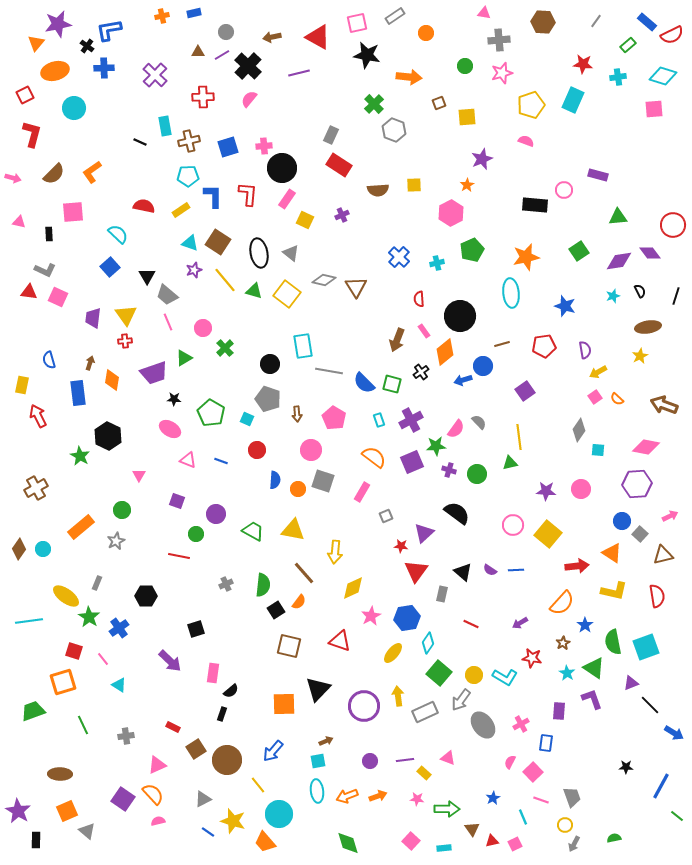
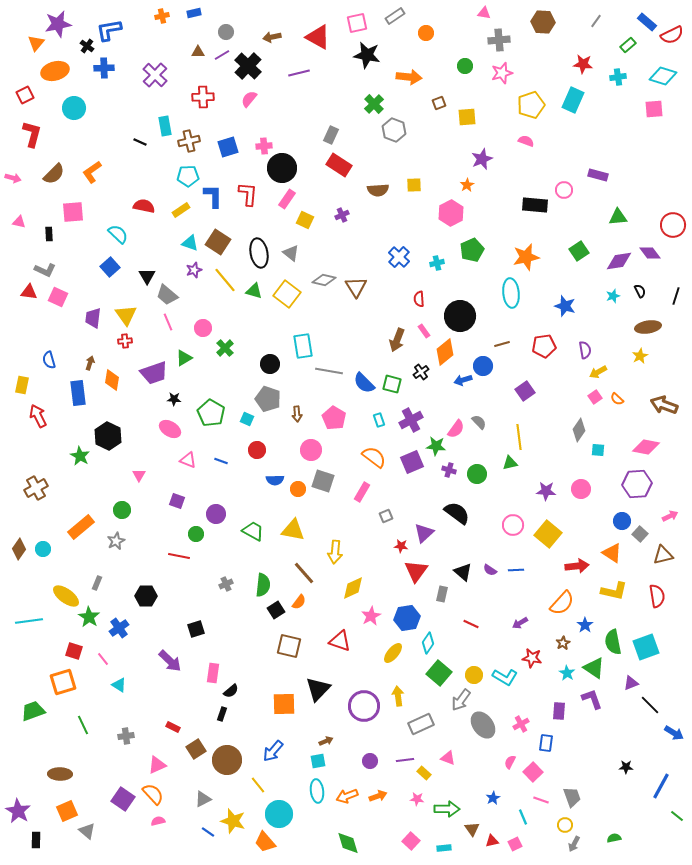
green star at (436, 446): rotated 12 degrees clockwise
blue semicircle at (275, 480): rotated 84 degrees clockwise
gray rectangle at (425, 712): moved 4 px left, 12 px down
